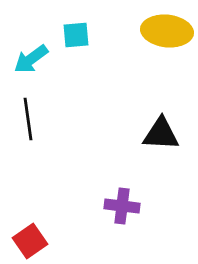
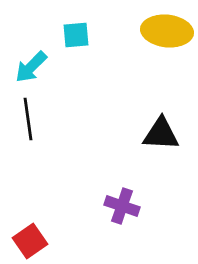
cyan arrow: moved 8 px down; rotated 9 degrees counterclockwise
purple cross: rotated 12 degrees clockwise
